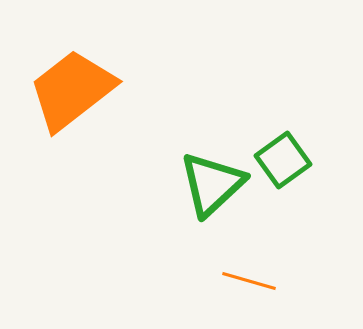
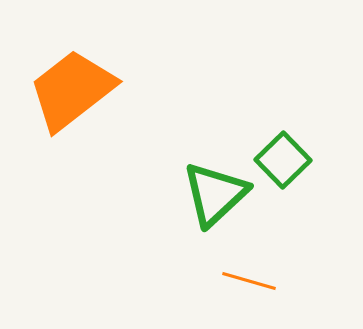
green square: rotated 8 degrees counterclockwise
green triangle: moved 3 px right, 10 px down
